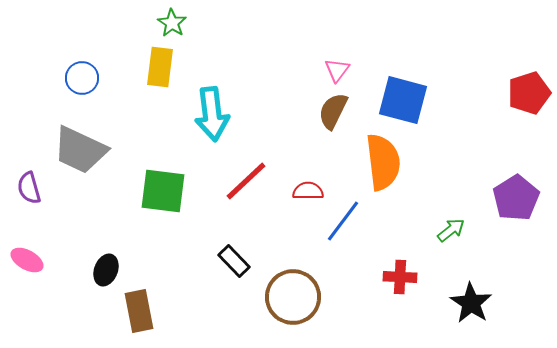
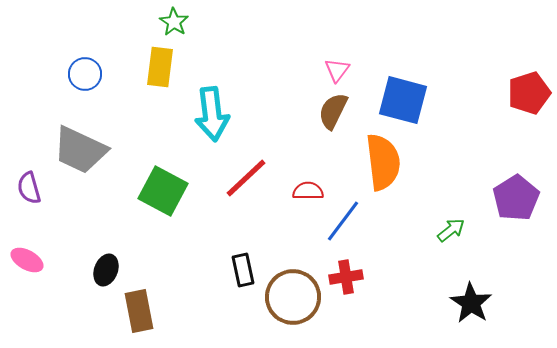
green star: moved 2 px right, 1 px up
blue circle: moved 3 px right, 4 px up
red line: moved 3 px up
green square: rotated 21 degrees clockwise
black rectangle: moved 9 px right, 9 px down; rotated 32 degrees clockwise
red cross: moved 54 px left; rotated 12 degrees counterclockwise
